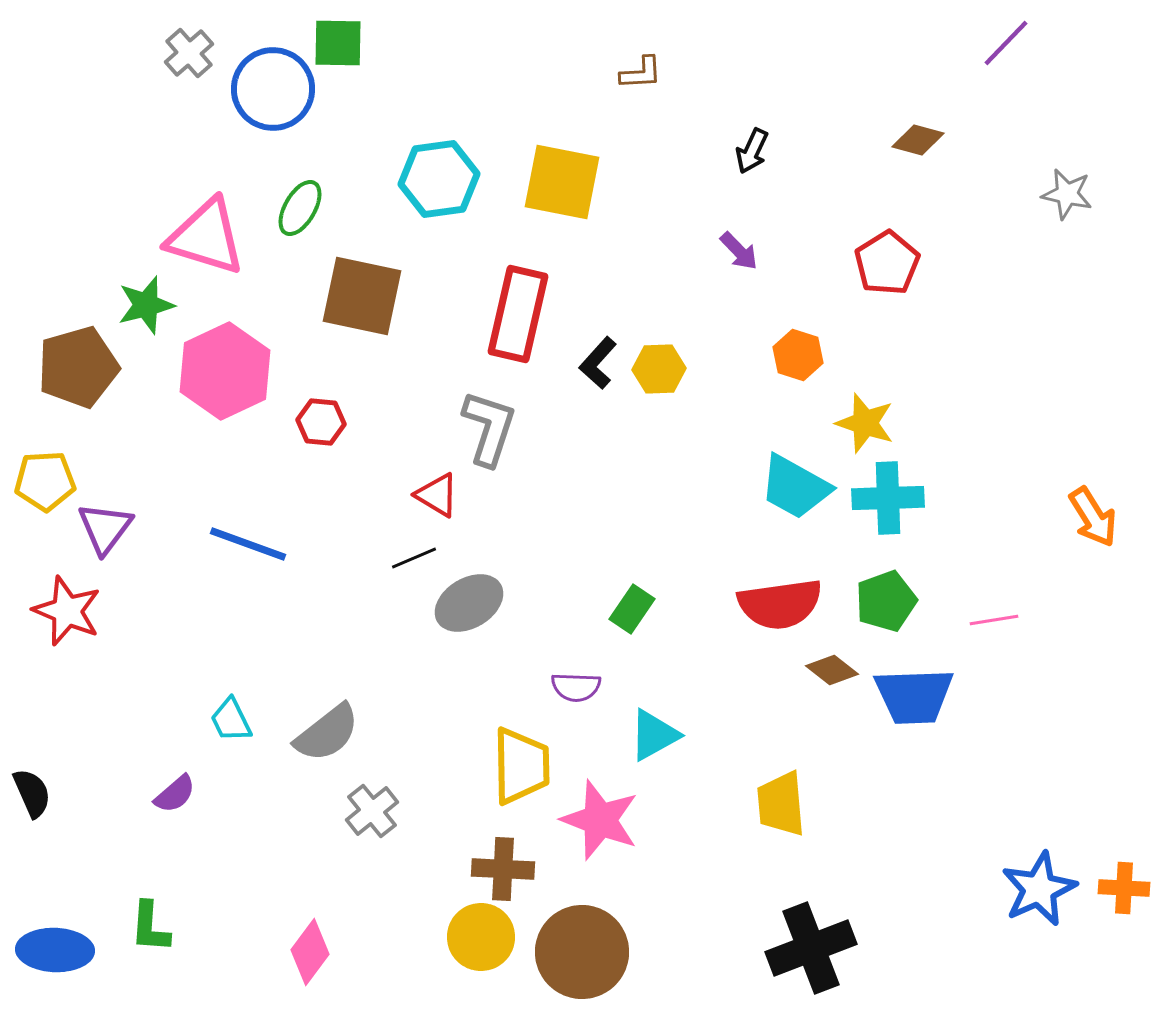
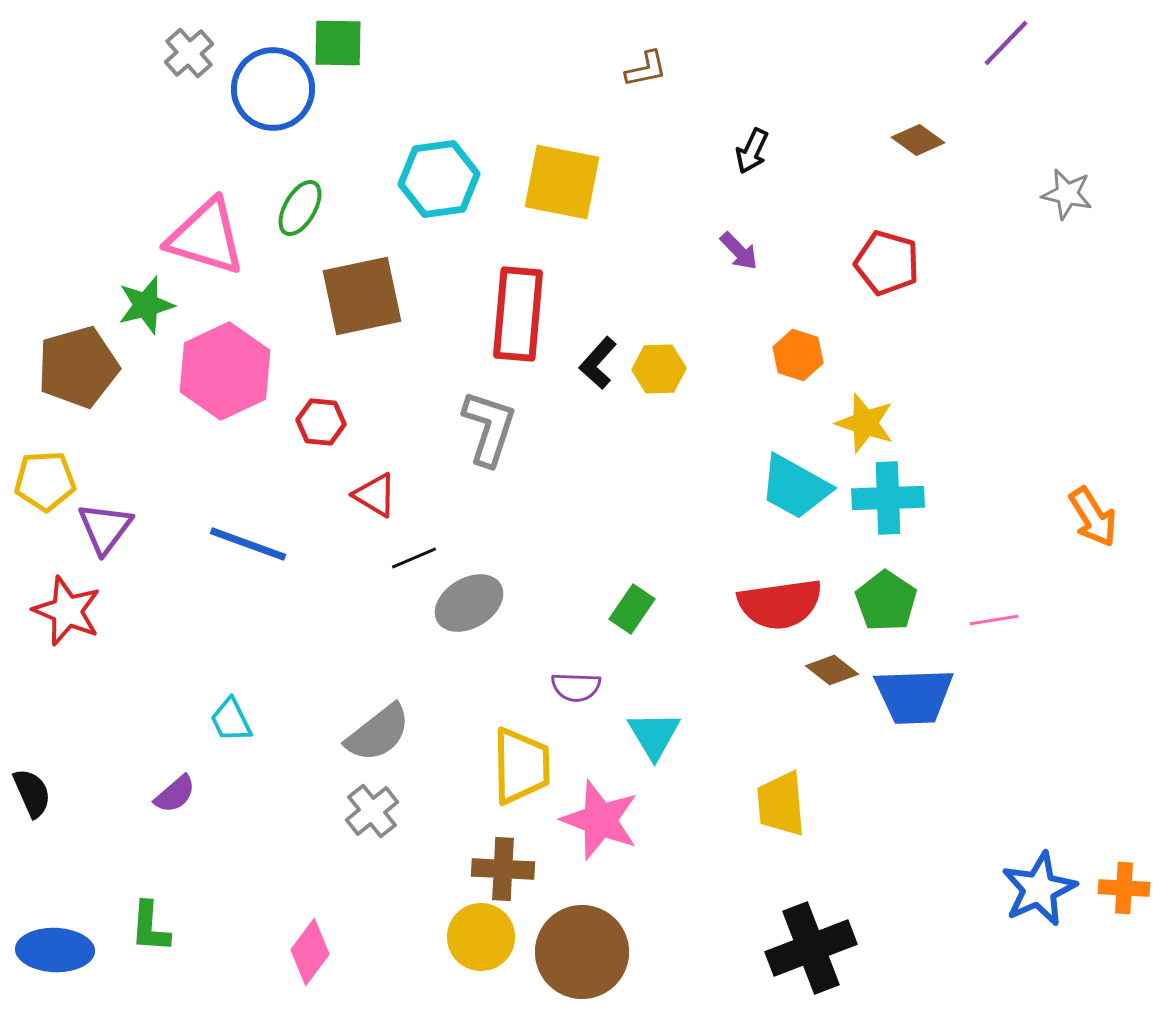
brown L-shape at (641, 73): moved 5 px right, 4 px up; rotated 9 degrees counterclockwise
brown diamond at (918, 140): rotated 21 degrees clockwise
red pentagon at (887, 263): rotated 24 degrees counterclockwise
brown square at (362, 296): rotated 24 degrees counterclockwise
red rectangle at (518, 314): rotated 8 degrees counterclockwise
red triangle at (437, 495): moved 62 px left
green pentagon at (886, 601): rotated 18 degrees counterclockwise
gray semicircle at (327, 733): moved 51 px right
cyan triangle at (654, 735): rotated 32 degrees counterclockwise
